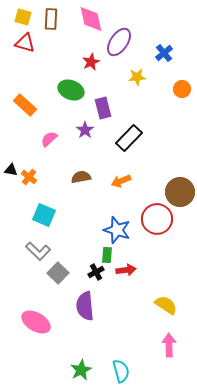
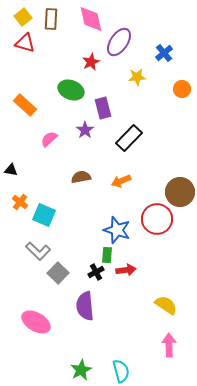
yellow square: rotated 36 degrees clockwise
orange cross: moved 9 px left, 25 px down
